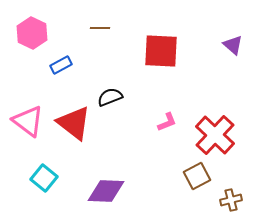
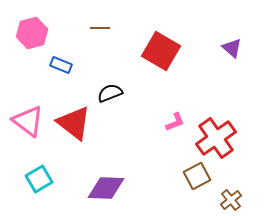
pink hexagon: rotated 20 degrees clockwise
purple triangle: moved 1 px left, 3 px down
red square: rotated 27 degrees clockwise
blue rectangle: rotated 50 degrees clockwise
black semicircle: moved 4 px up
pink L-shape: moved 8 px right
red cross: moved 1 px right, 3 px down; rotated 12 degrees clockwise
cyan square: moved 5 px left, 1 px down; rotated 20 degrees clockwise
purple diamond: moved 3 px up
brown cross: rotated 25 degrees counterclockwise
